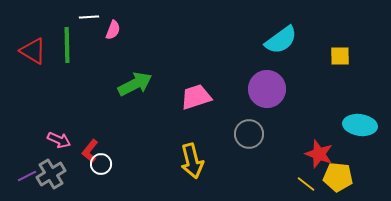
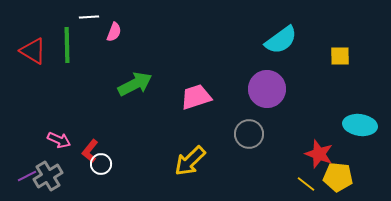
pink semicircle: moved 1 px right, 2 px down
yellow arrow: moved 2 px left; rotated 60 degrees clockwise
gray cross: moved 3 px left, 2 px down
